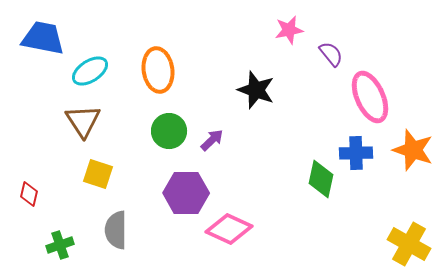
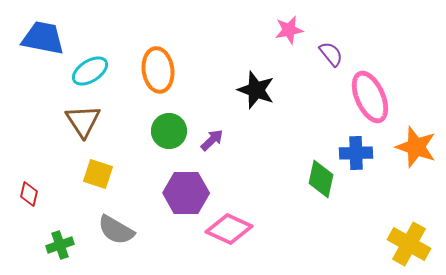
orange star: moved 3 px right, 3 px up
gray semicircle: rotated 60 degrees counterclockwise
